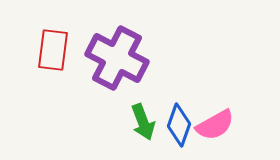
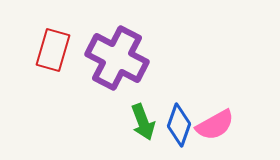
red rectangle: rotated 9 degrees clockwise
